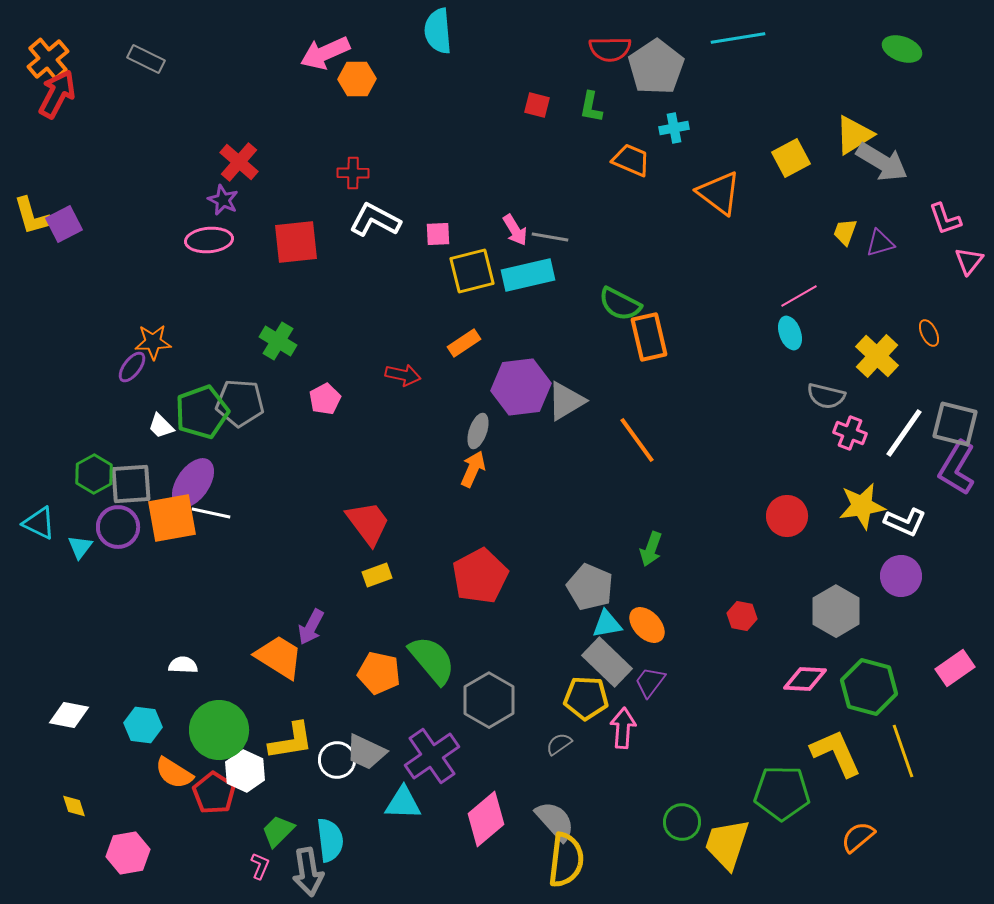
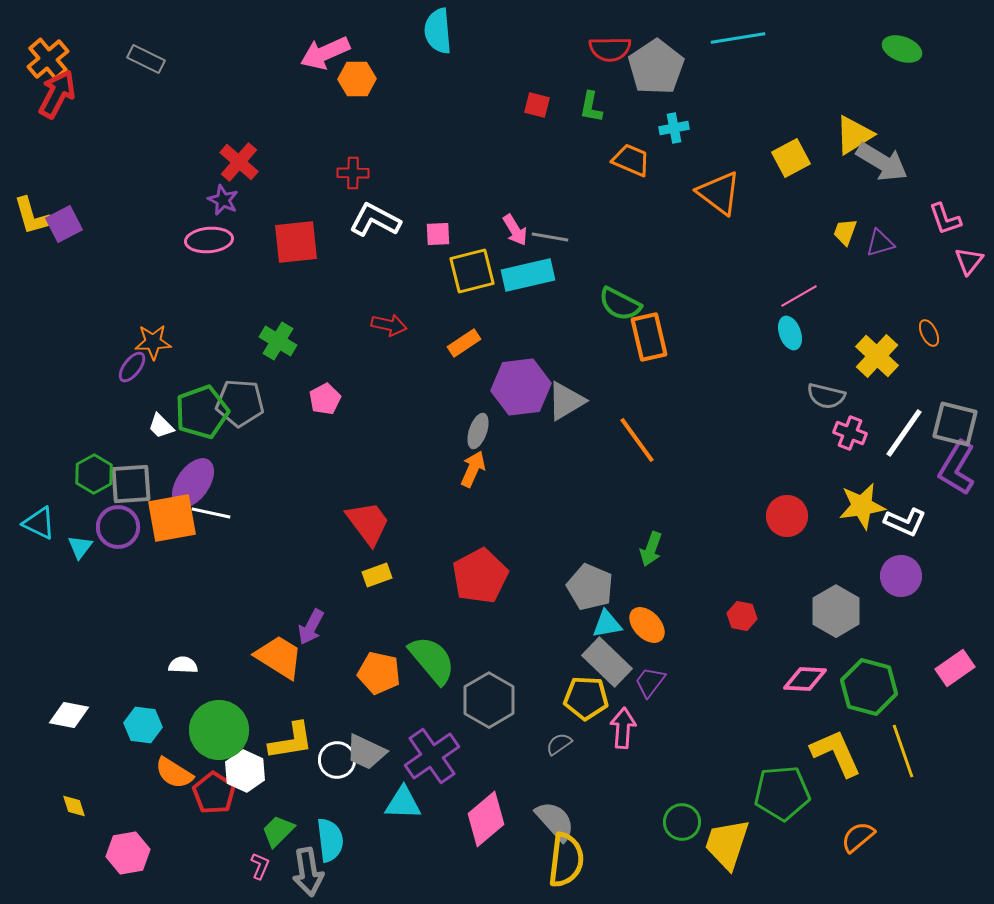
red arrow at (403, 375): moved 14 px left, 50 px up
green pentagon at (782, 793): rotated 6 degrees counterclockwise
